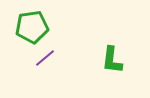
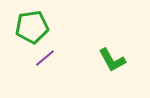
green L-shape: rotated 36 degrees counterclockwise
